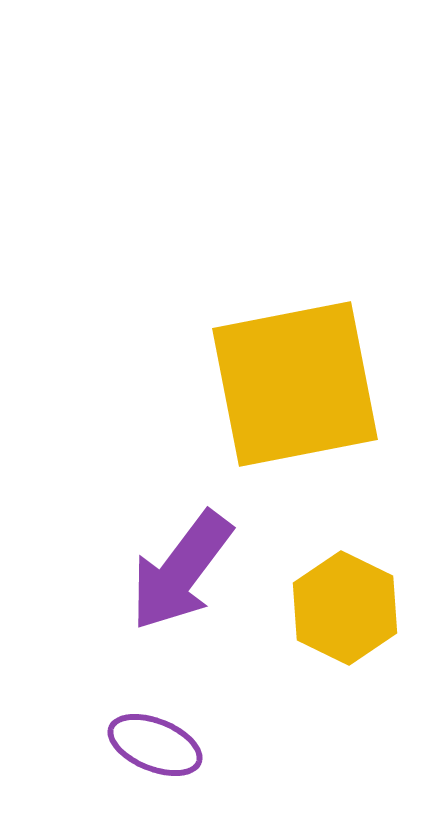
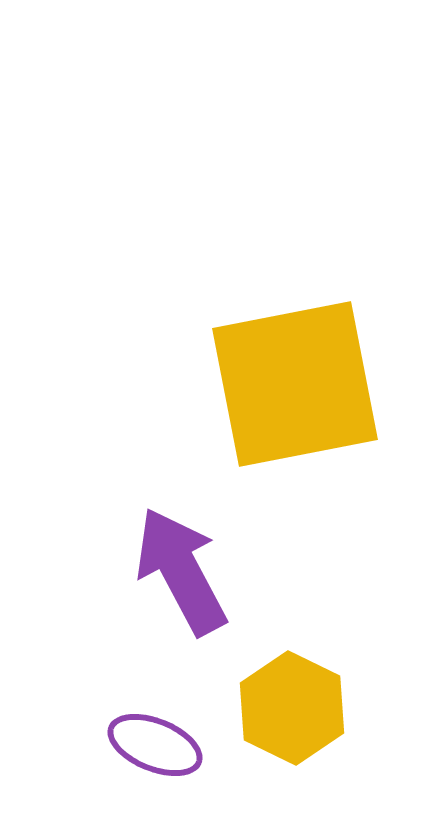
purple arrow: rotated 115 degrees clockwise
yellow hexagon: moved 53 px left, 100 px down
